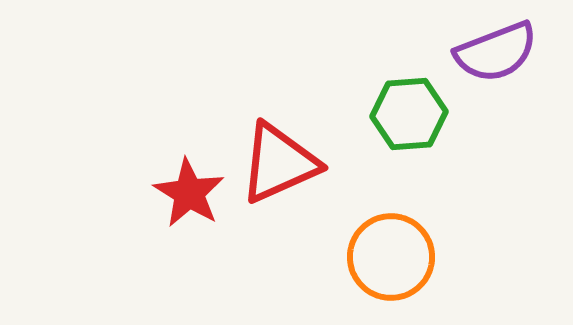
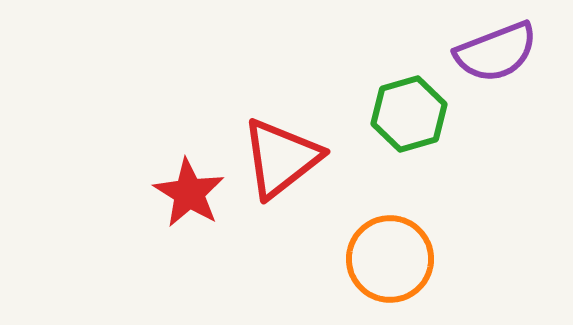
green hexagon: rotated 12 degrees counterclockwise
red triangle: moved 2 px right, 5 px up; rotated 14 degrees counterclockwise
orange circle: moved 1 px left, 2 px down
